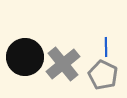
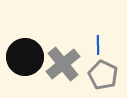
blue line: moved 8 px left, 2 px up
